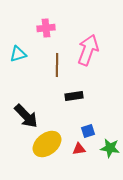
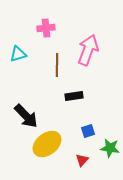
red triangle: moved 3 px right, 11 px down; rotated 40 degrees counterclockwise
